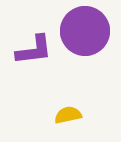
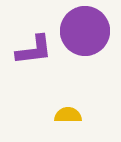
yellow semicircle: rotated 12 degrees clockwise
